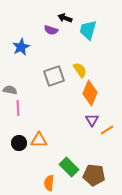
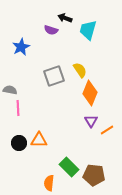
purple triangle: moved 1 px left, 1 px down
